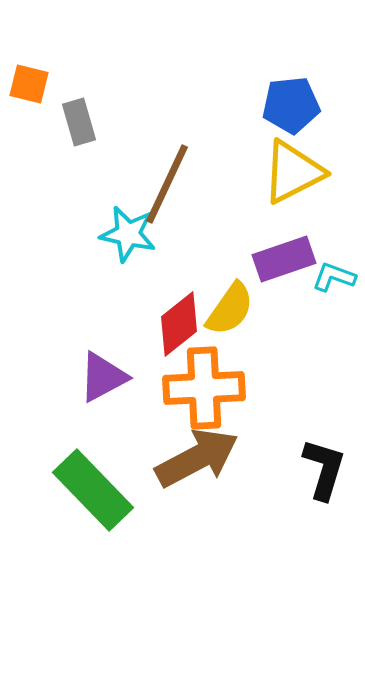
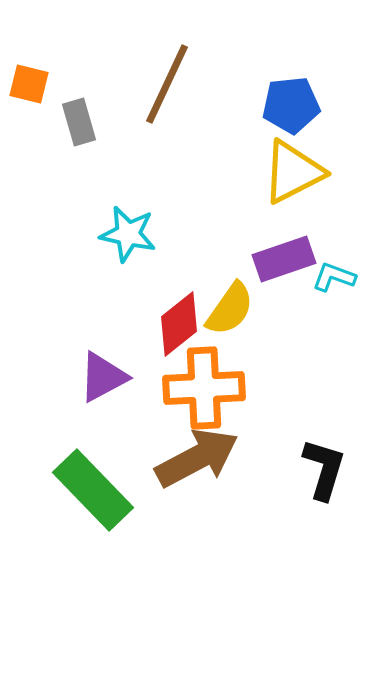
brown line: moved 100 px up
